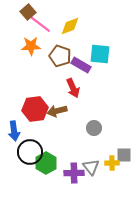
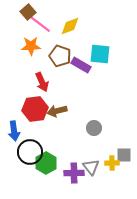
red arrow: moved 31 px left, 6 px up
